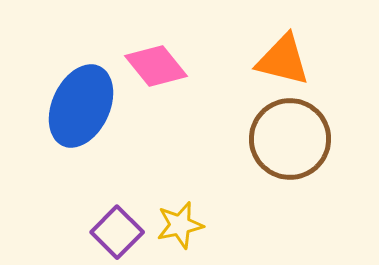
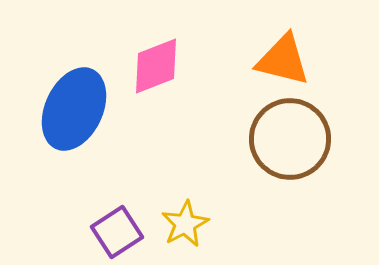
pink diamond: rotated 72 degrees counterclockwise
blue ellipse: moved 7 px left, 3 px down
yellow star: moved 5 px right, 1 px up; rotated 15 degrees counterclockwise
purple square: rotated 12 degrees clockwise
